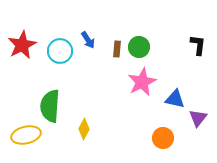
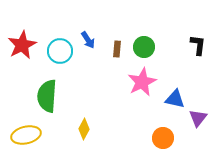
green circle: moved 5 px right
green semicircle: moved 3 px left, 10 px up
